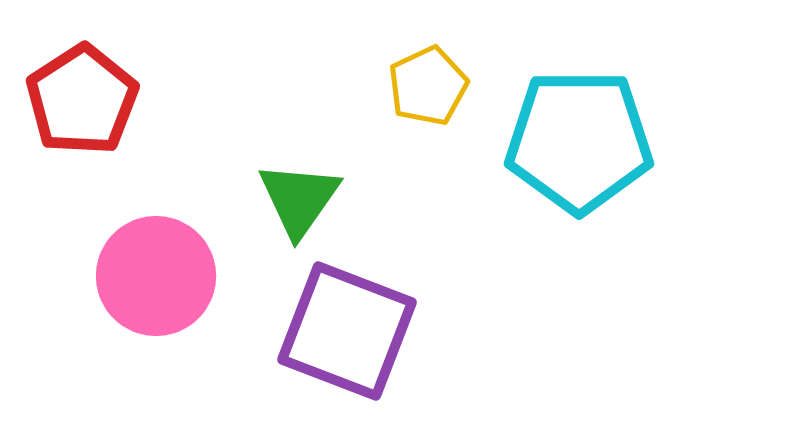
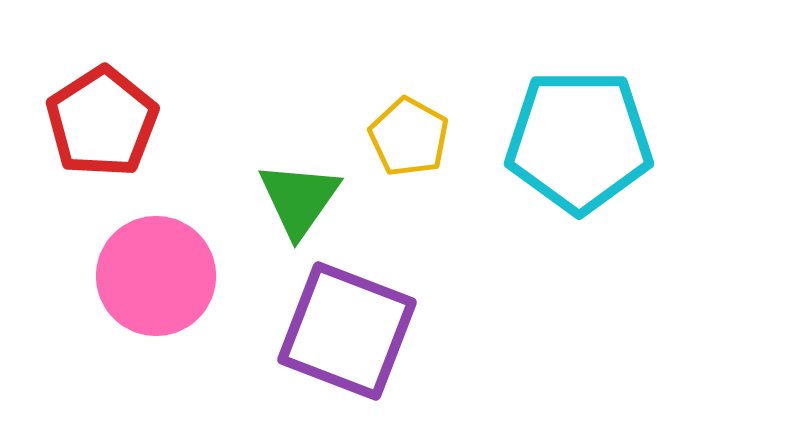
yellow pentagon: moved 19 px left, 51 px down; rotated 18 degrees counterclockwise
red pentagon: moved 20 px right, 22 px down
